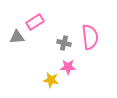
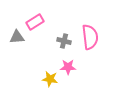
gray cross: moved 2 px up
yellow star: moved 1 px left, 1 px up
